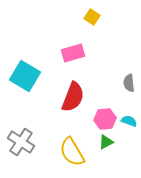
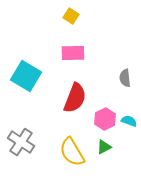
yellow square: moved 21 px left, 1 px up
pink rectangle: rotated 15 degrees clockwise
cyan square: moved 1 px right
gray semicircle: moved 4 px left, 5 px up
red semicircle: moved 2 px right, 1 px down
pink hexagon: rotated 20 degrees counterclockwise
green triangle: moved 2 px left, 5 px down
